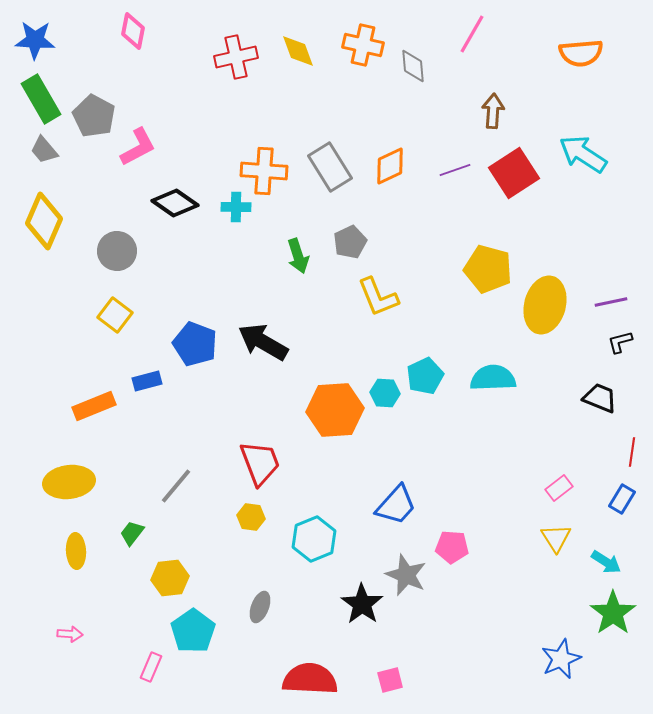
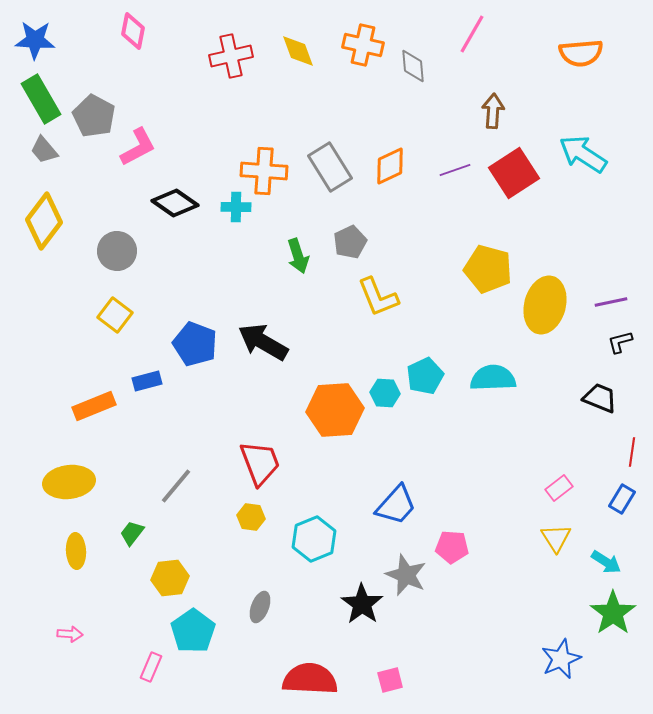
red cross at (236, 57): moved 5 px left, 1 px up
yellow diamond at (44, 221): rotated 14 degrees clockwise
